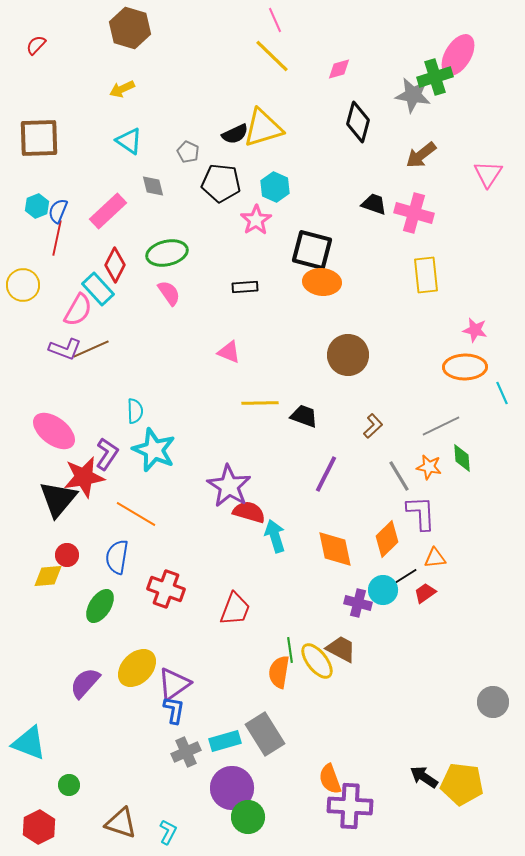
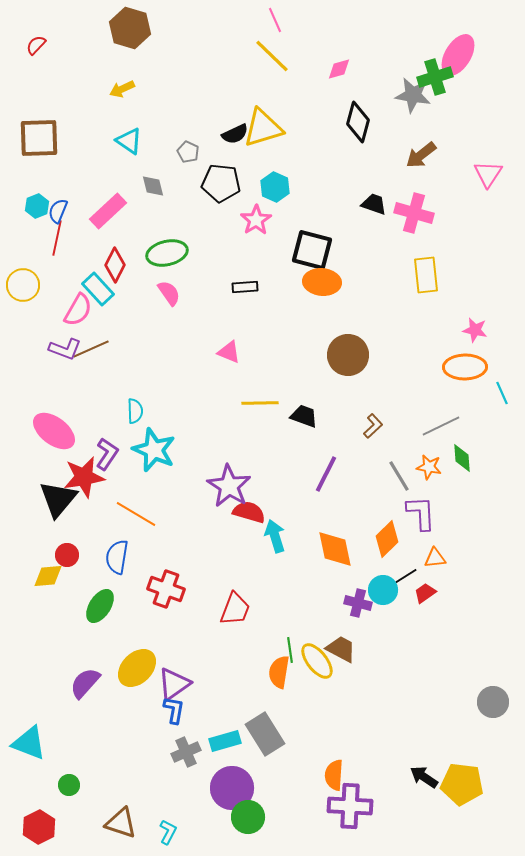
orange semicircle at (330, 779): moved 4 px right, 4 px up; rotated 24 degrees clockwise
